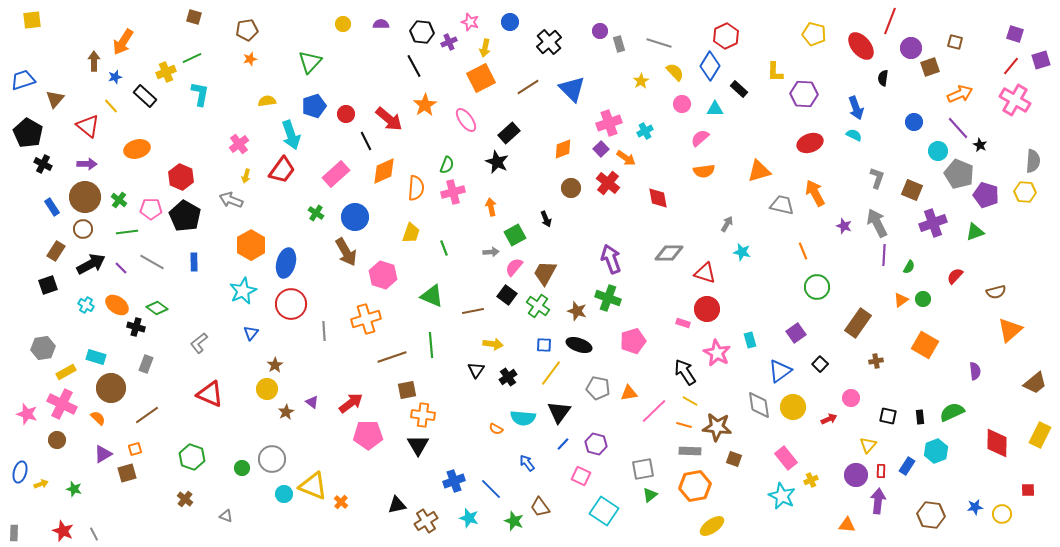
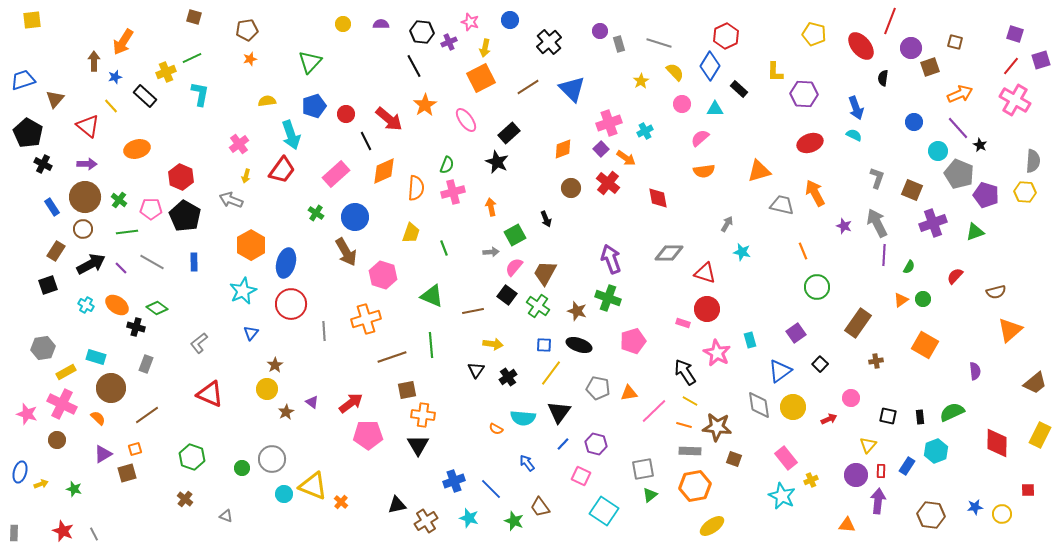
blue circle at (510, 22): moved 2 px up
